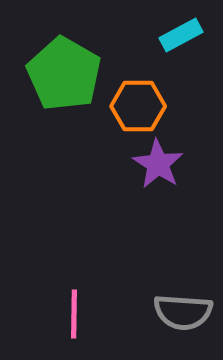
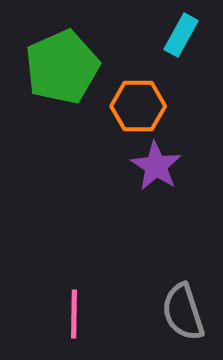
cyan rectangle: rotated 33 degrees counterclockwise
green pentagon: moved 2 px left, 7 px up; rotated 18 degrees clockwise
purple star: moved 2 px left, 2 px down
gray semicircle: rotated 68 degrees clockwise
